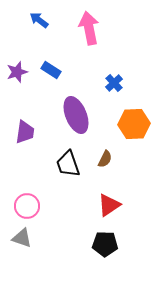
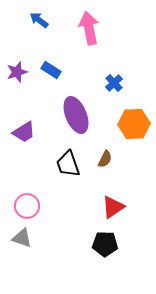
purple trapezoid: moved 1 px left; rotated 50 degrees clockwise
red triangle: moved 4 px right, 2 px down
